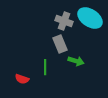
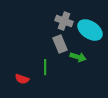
cyan ellipse: moved 12 px down
green arrow: moved 2 px right, 4 px up
